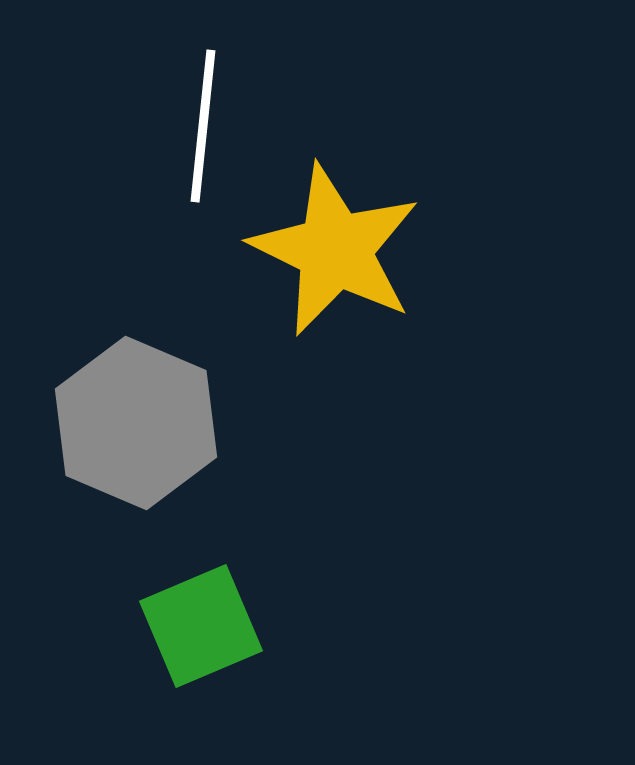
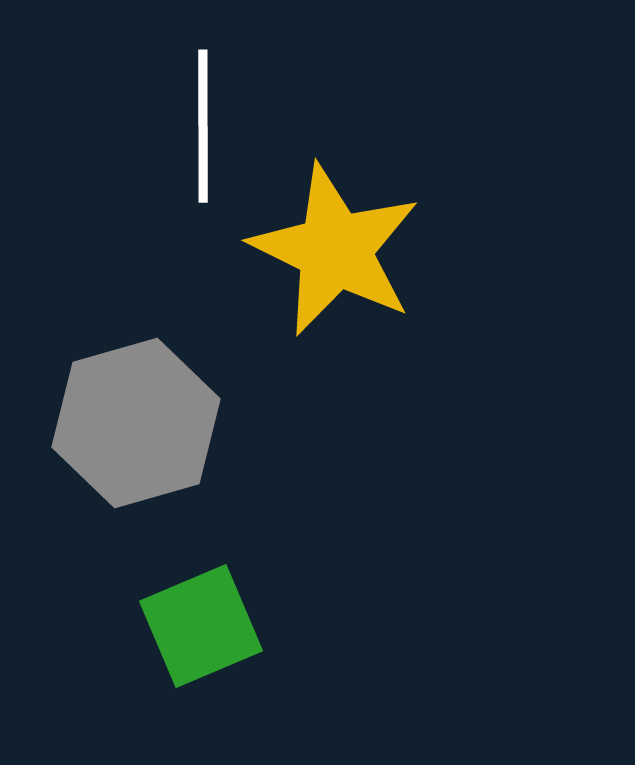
white line: rotated 6 degrees counterclockwise
gray hexagon: rotated 21 degrees clockwise
